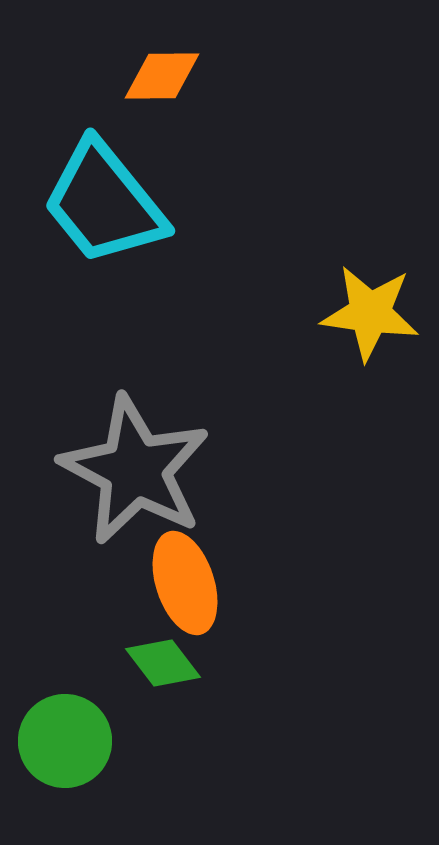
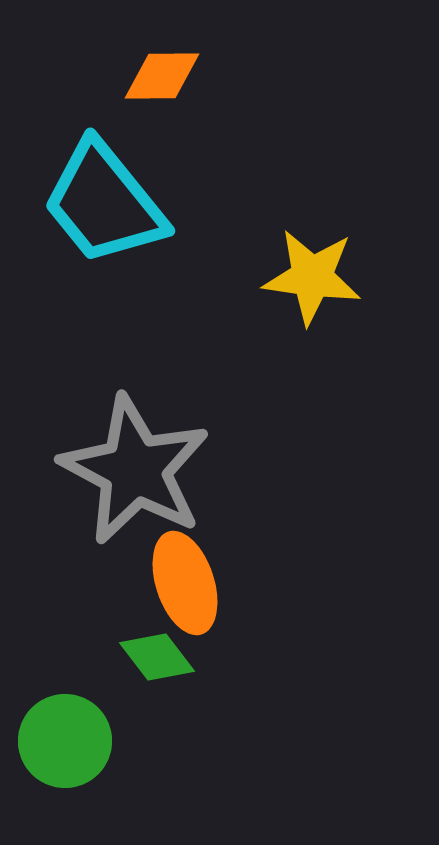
yellow star: moved 58 px left, 36 px up
green diamond: moved 6 px left, 6 px up
